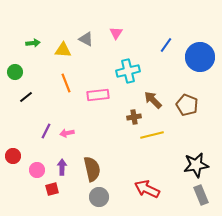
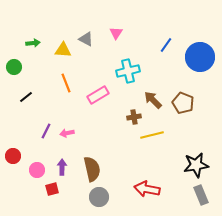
green circle: moved 1 px left, 5 px up
pink rectangle: rotated 25 degrees counterclockwise
brown pentagon: moved 4 px left, 2 px up
red arrow: rotated 15 degrees counterclockwise
